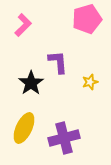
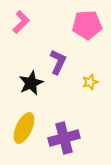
pink pentagon: moved 6 px down; rotated 12 degrees clockwise
pink L-shape: moved 2 px left, 3 px up
purple L-shape: rotated 30 degrees clockwise
black star: rotated 10 degrees clockwise
